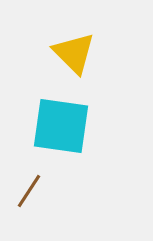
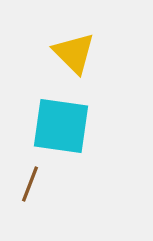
brown line: moved 1 px right, 7 px up; rotated 12 degrees counterclockwise
